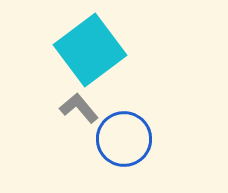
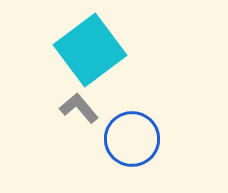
blue circle: moved 8 px right
